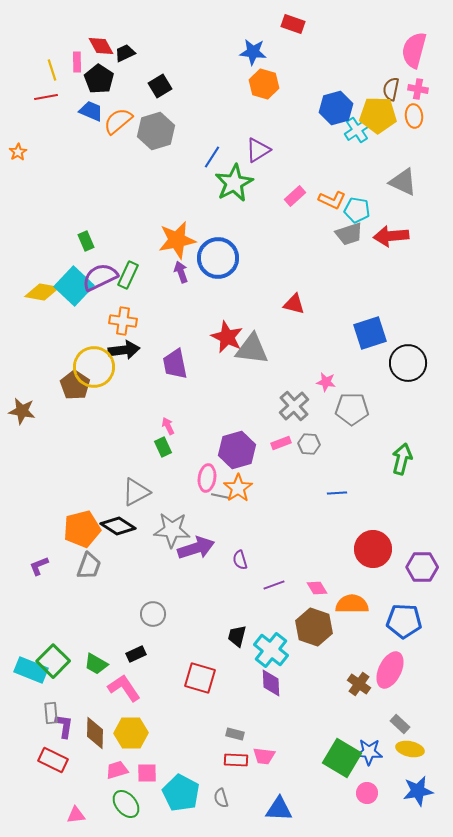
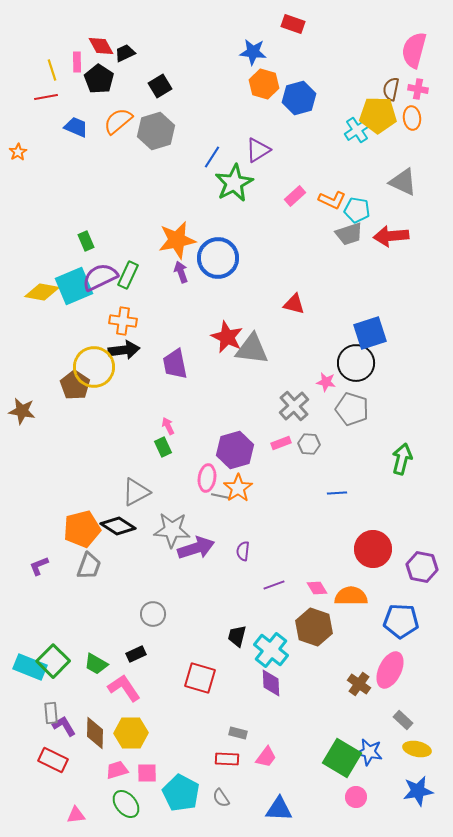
blue hexagon at (336, 108): moved 37 px left, 10 px up
blue trapezoid at (91, 111): moved 15 px left, 16 px down
orange ellipse at (414, 116): moved 2 px left, 2 px down
cyan square at (74, 286): rotated 24 degrees clockwise
black circle at (408, 363): moved 52 px left
gray pentagon at (352, 409): rotated 16 degrees clockwise
purple hexagon at (237, 450): moved 2 px left
purple semicircle at (240, 560): moved 3 px right, 9 px up; rotated 24 degrees clockwise
purple hexagon at (422, 567): rotated 12 degrees clockwise
orange semicircle at (352, 604): moved 1 px left, 8 px up
blue pentagon at (404, 621): moved 3 px left
cyan rectangle at (31, 670): moved 1 px left, 3 px up
gray rectangle at (400, 724): moved 3 px right, 4 px up
purple L-shape at (64, 726): rotated 40 degrees counterclockwise
gray rectangle at (235, 734): moved 3 px right, 1 px up
yellow ellipse at (410, 749): moved 7 px right
blue star at (369, 752): rotated 8 degrees clockwise
pink trapezoid at (264, 756): moved 2 px right, 1 px down; rotated 60 degrees counterclockwise
red rectangle at (236, 760): moved 9 px left, 1 px up
pink circle at (367, 793): moved 11 px left, 4 px down
gray semicircle at (221, 798): rotated 18 degrees counterclockwise
